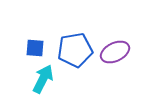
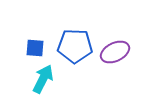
blue pentagon: moved 4 px up; rotated 12 degrees clockwise
